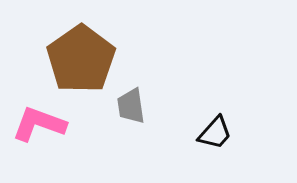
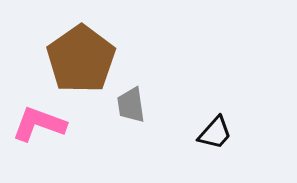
gray trapezoid: moved 1 px up
